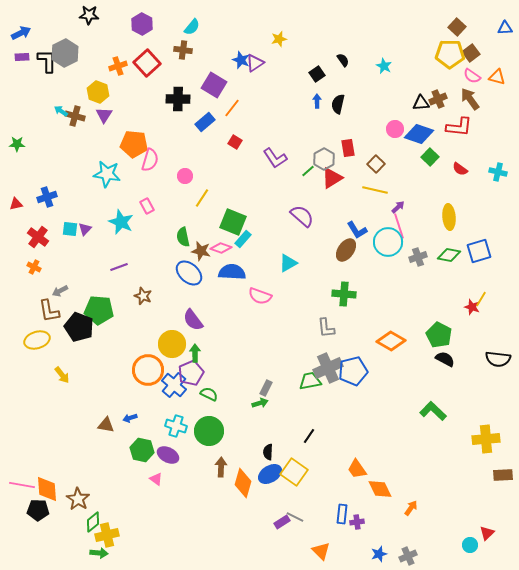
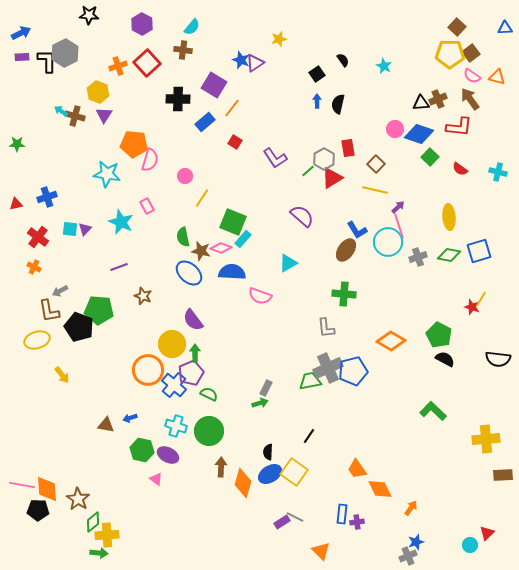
yellow cross at (107, 535): rotated 10 degrees clockwise
blue star at (379, 554): moved 37 px right, 12 px up
